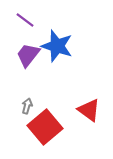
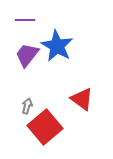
purple line: rotated 36 degrees counterclockwise
blue star: rotated 12 degrees clockwise
purple trapezoid: moved 1 px left
red triangle: moved 7 px left, 11 px up
